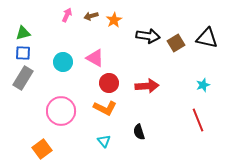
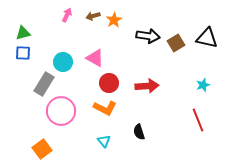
brown arrow: moved 2 px right
gray rectangle: moved 21 px right, 6 px down
